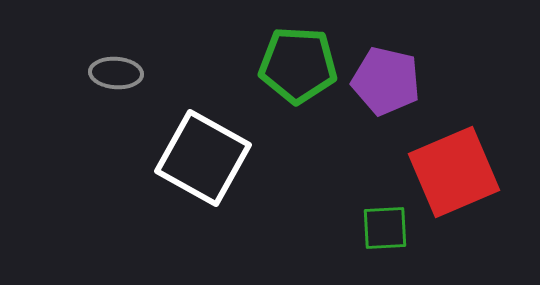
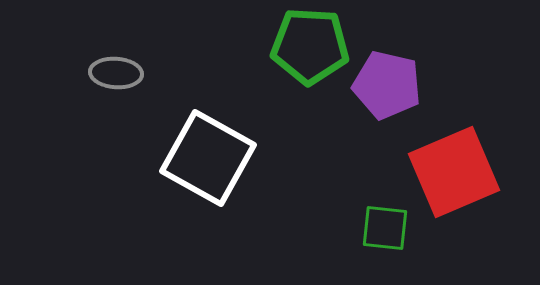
green pentagon: moved 12 px right, 19 px up
purple pentagon: moved 1 px right, 4 px down
white square: moved 5 px right
green square: rotated 9 degrees clockwise
